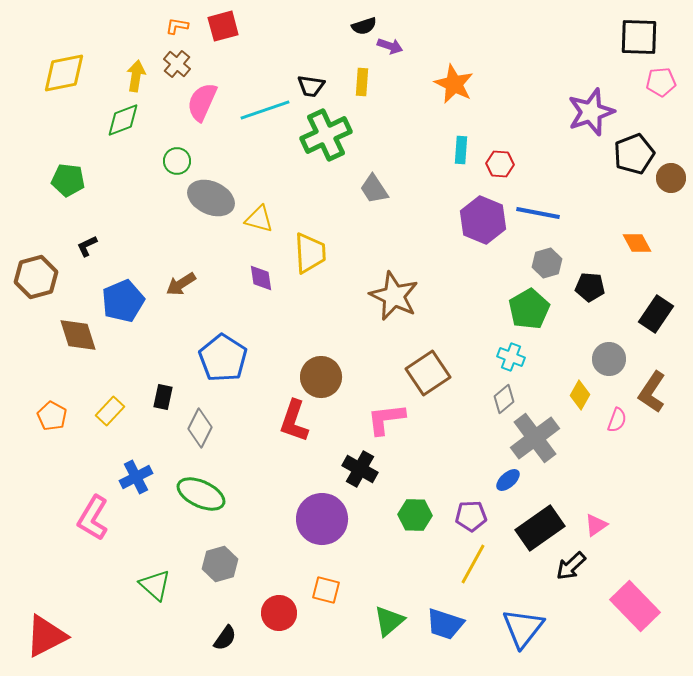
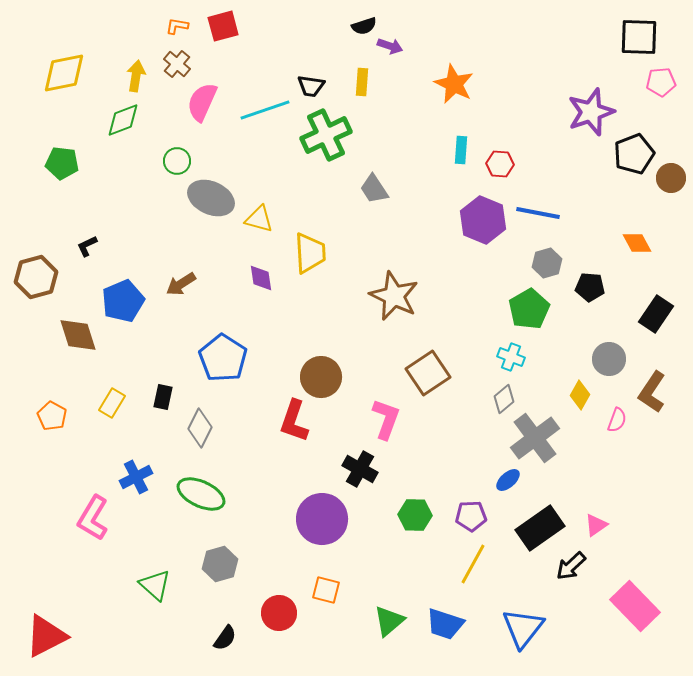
green pentagon at (68, 180): moved 6 px left, 17 px up
yellow rectangle at (110, 411): moved 2 px right, 8 px up; rotated 12 degrees counterclockwise
pink L-shape at (386, 419): rotated 117 degrees clockwise
